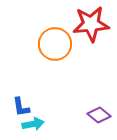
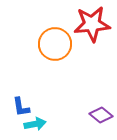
red star: moved 1 px right
purple diamond: moved 2 px right
cyan arrow: moved 2 px right
